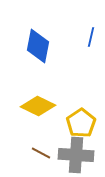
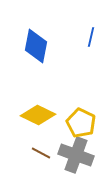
blue diamond: moved 2 px left
yellow diamond: moved 9 px down
yellow pentagon: rotated 12 degrees counterclockwise
gray cross: rotated 16 degrees clockwise
